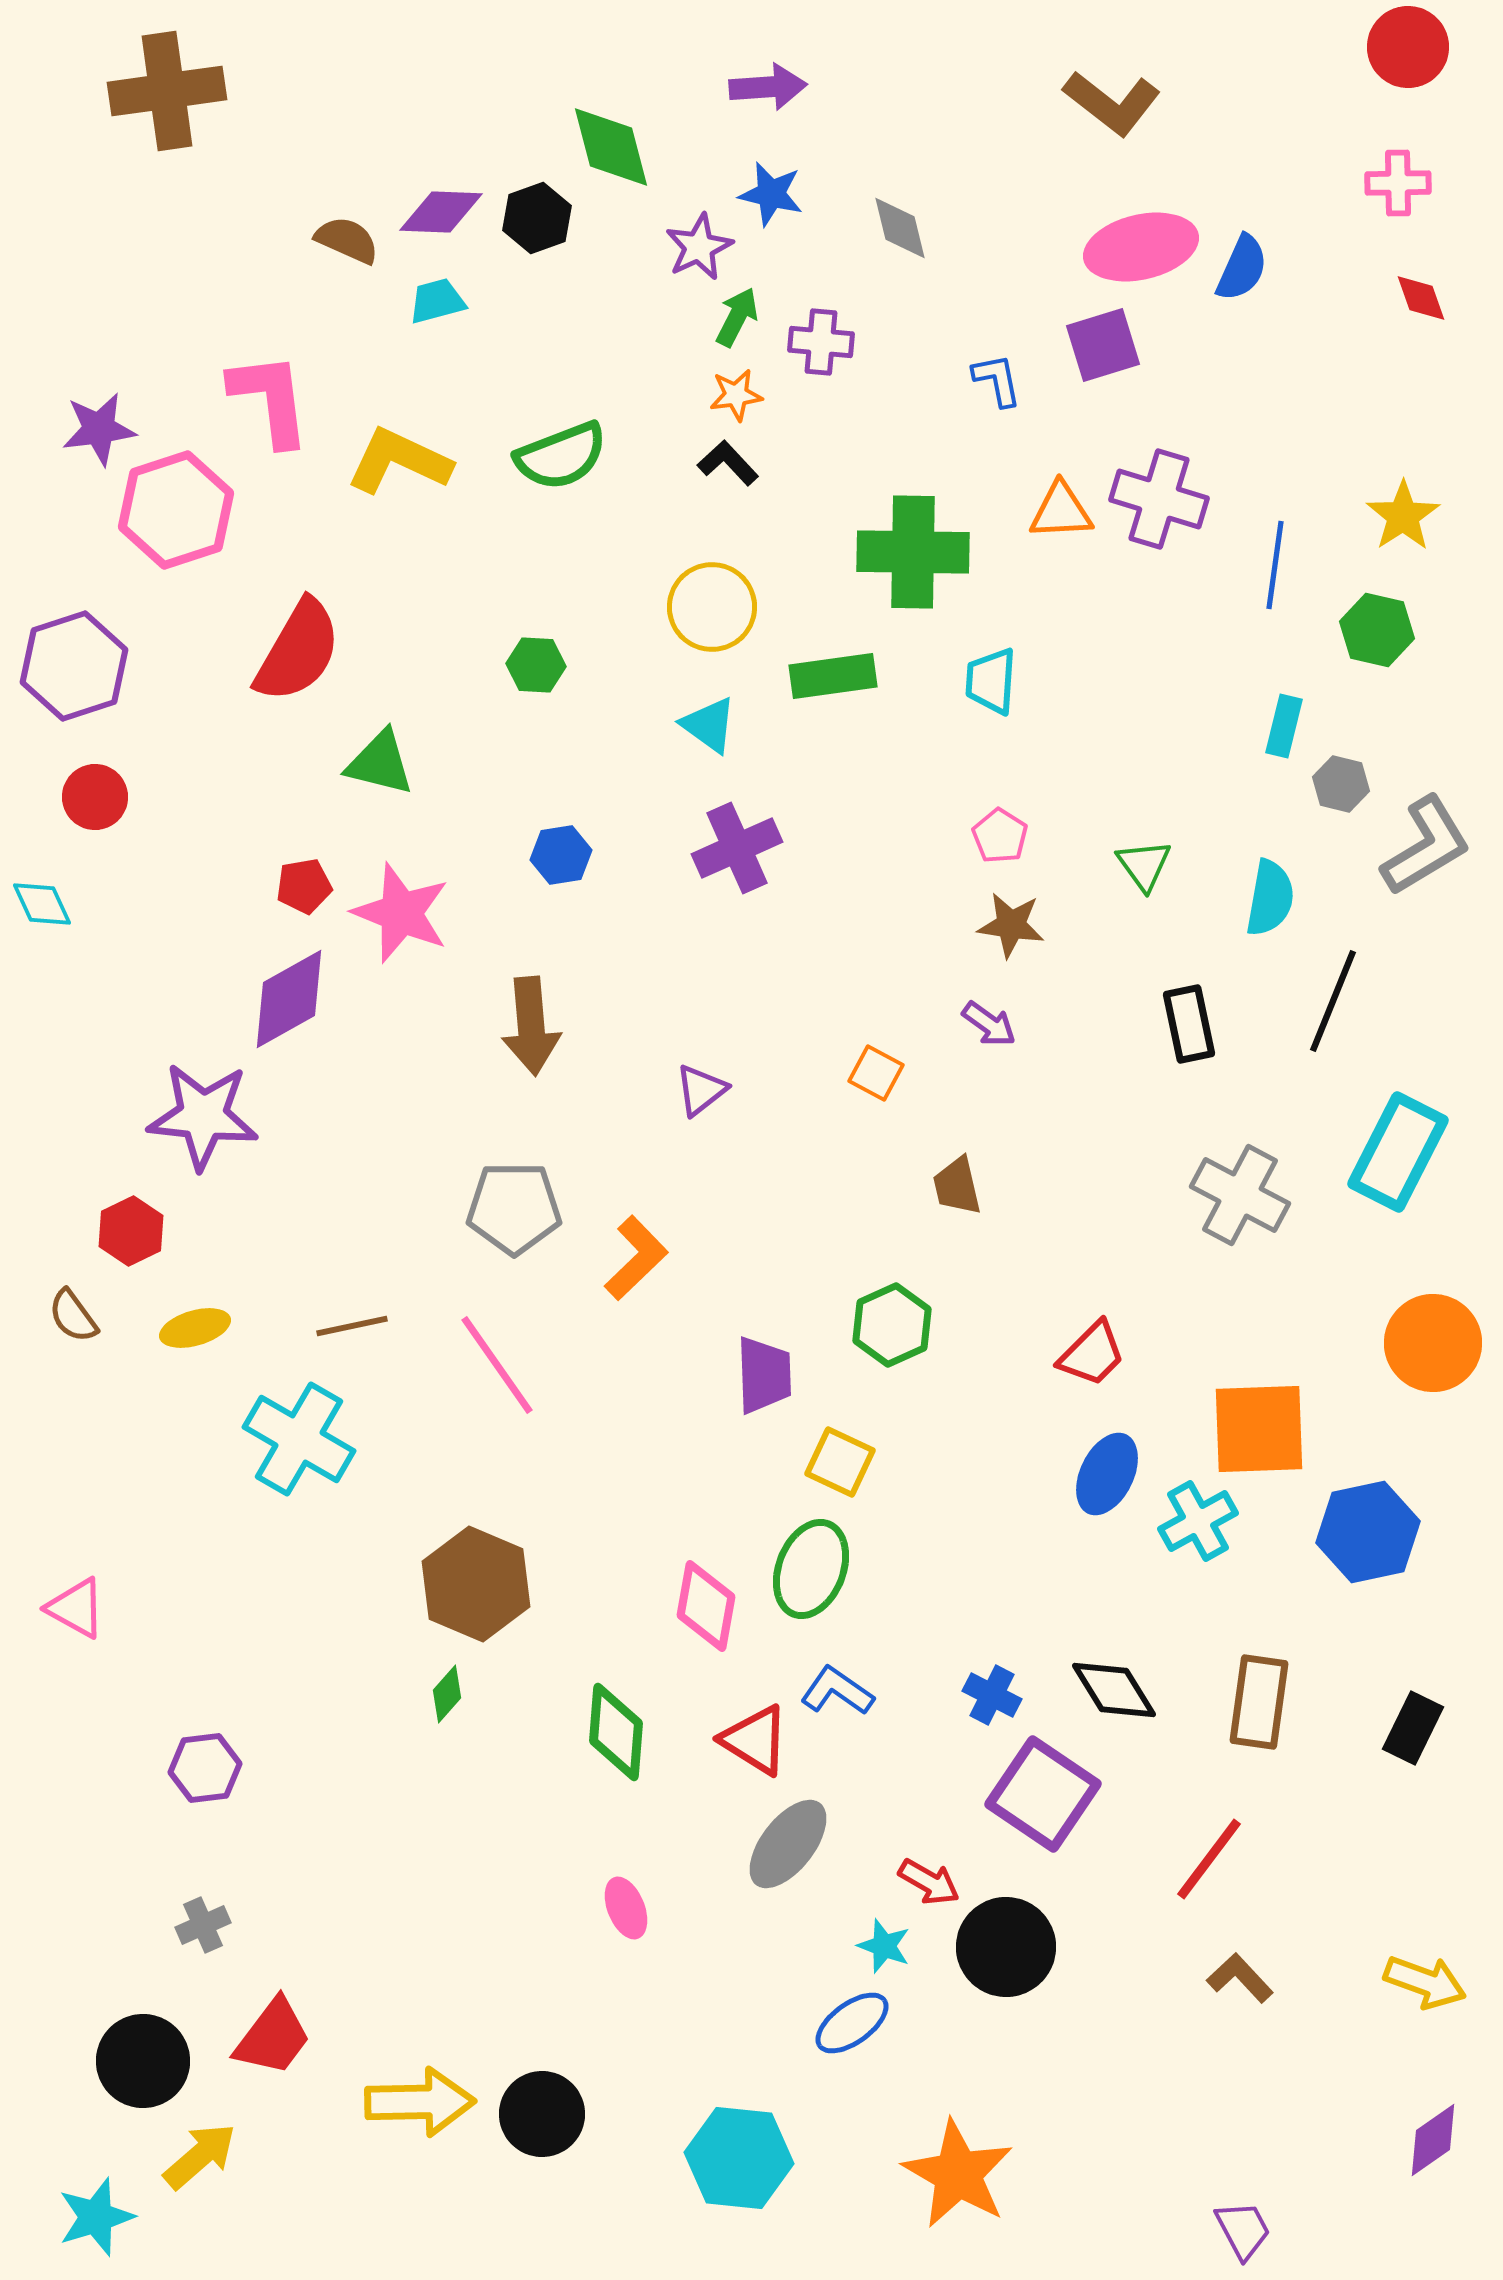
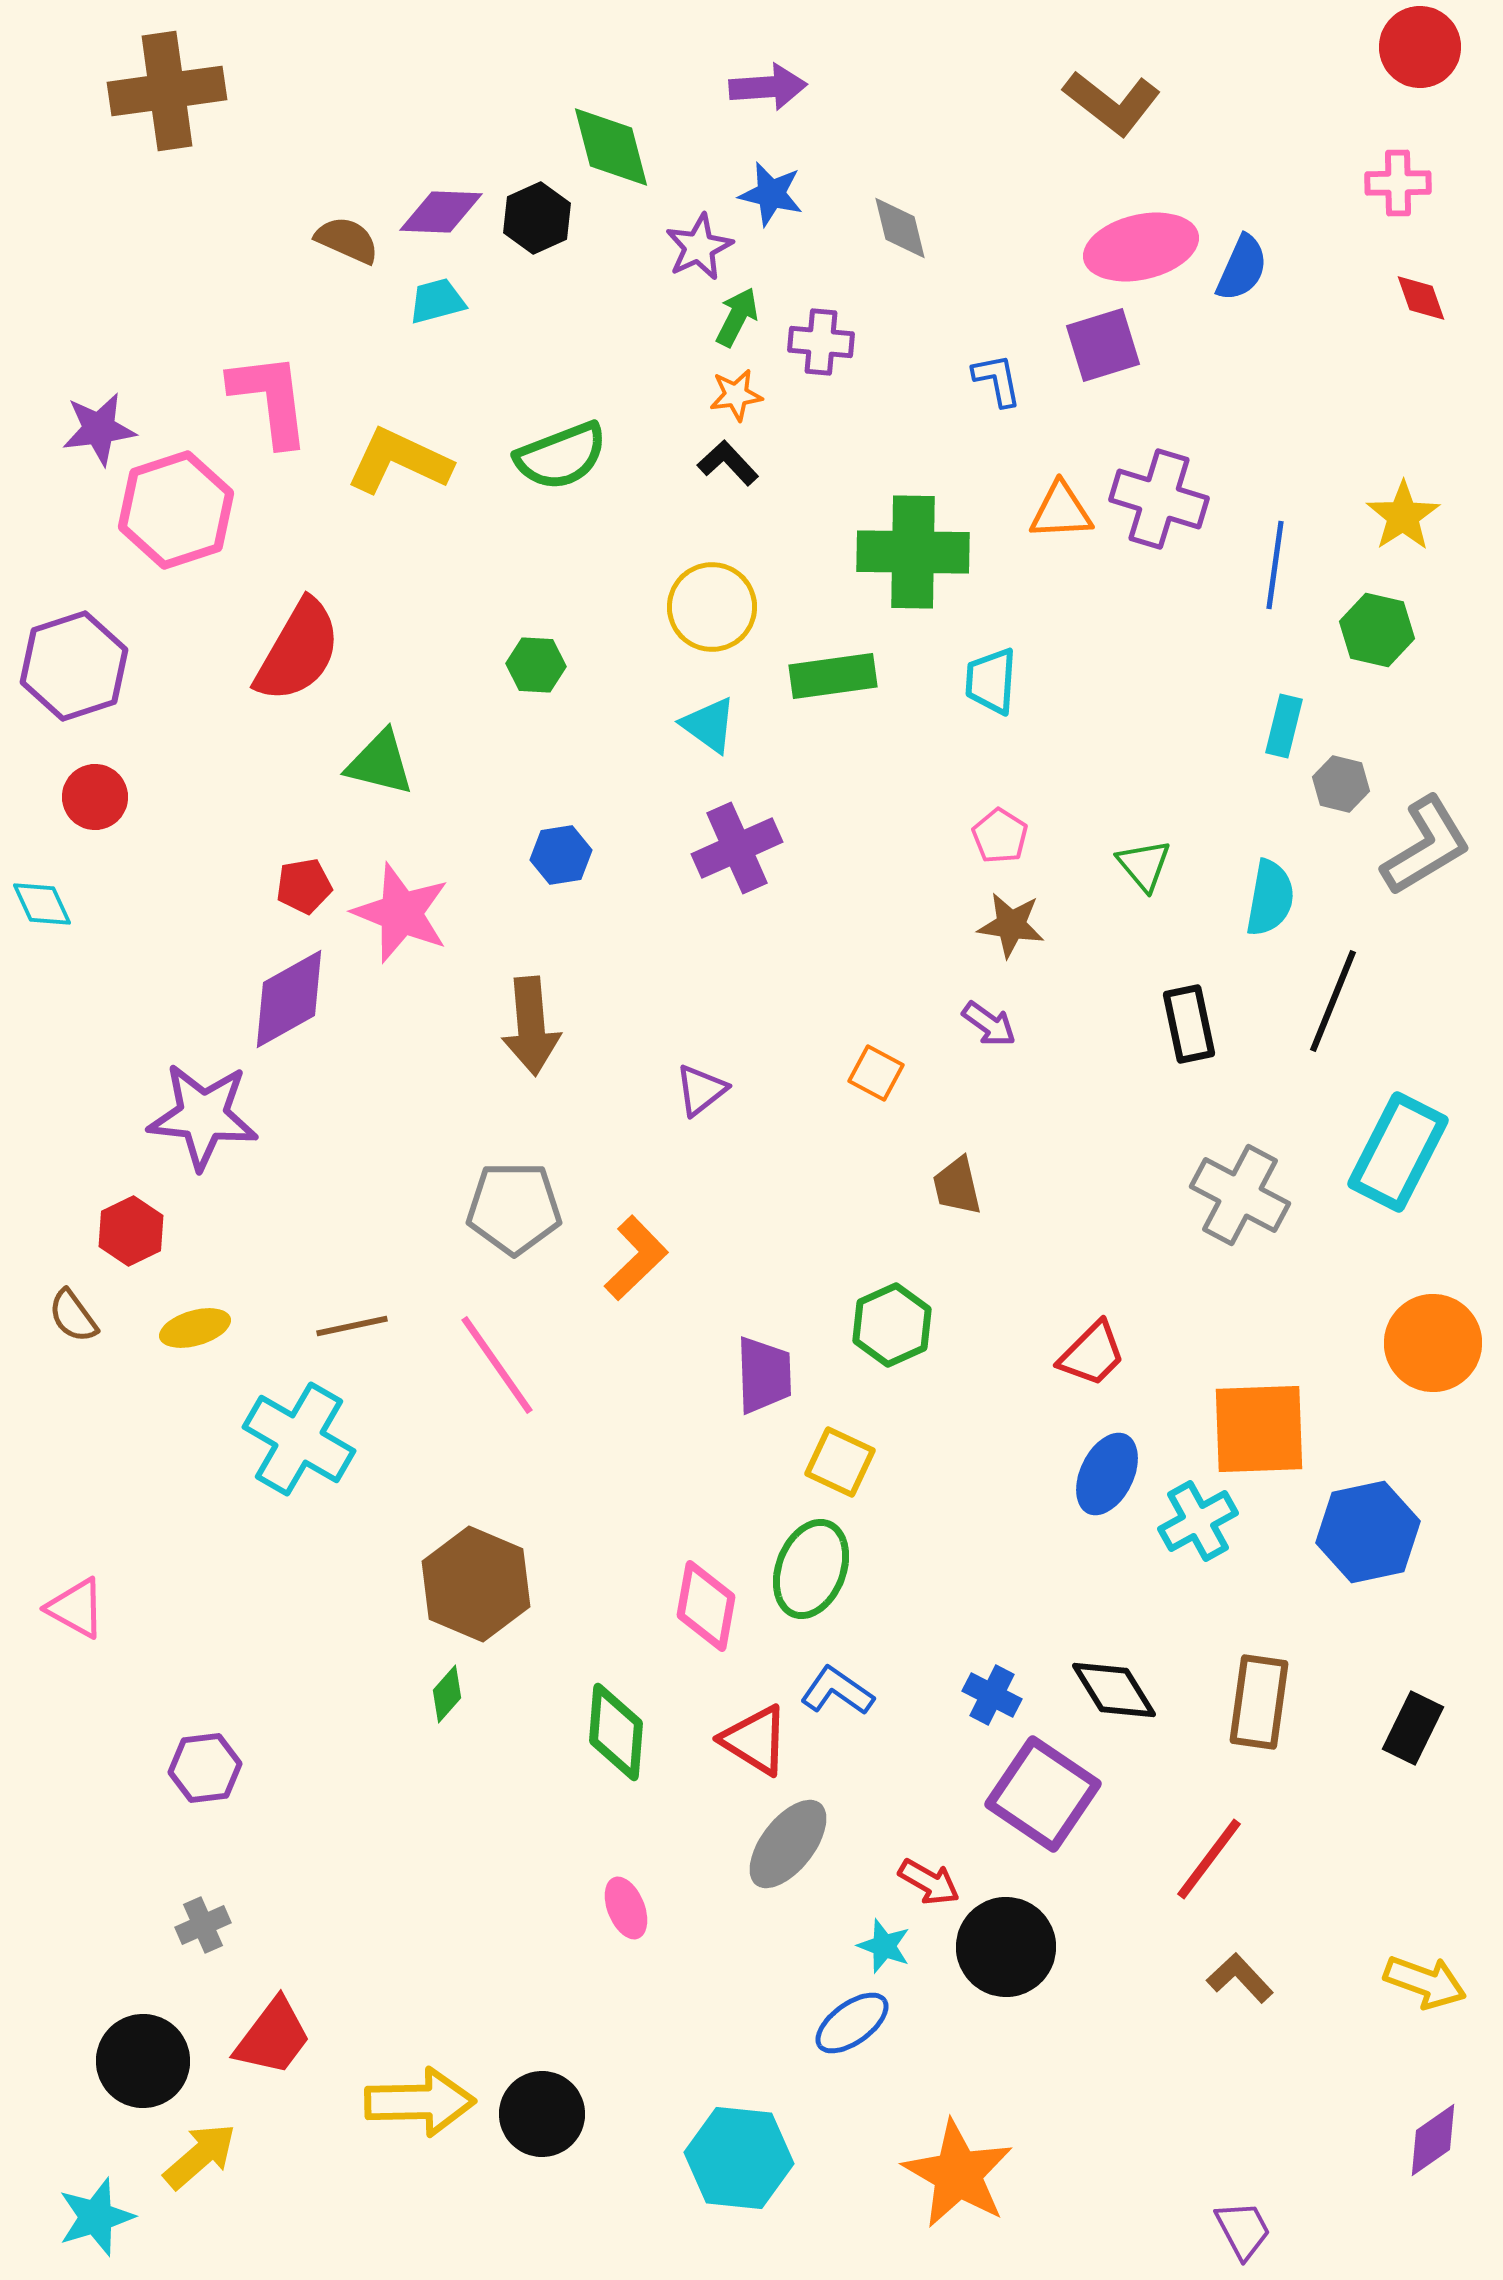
red circle at (1408, 47): moved 12 px right
black hexagon at (537, 218): rotated 4 degrees counterclockwise
green triangle at (1144, 865): rotated 4 degrees counterclockwise
